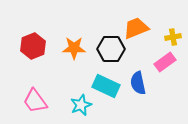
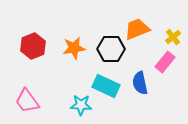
orange trapezoid: moved 1 px right, 1 px down
yellow cross: rotated 28 degrees counterclockwise
orange star: rotated 10 degrees counterclockwise
pink rectangle: rotated 15 degrees counterclockwise
blue semicircle: moved 2 px right
pink trapezoid: moved 8 px left
cyan star: rotated 25 degrees clockwise
